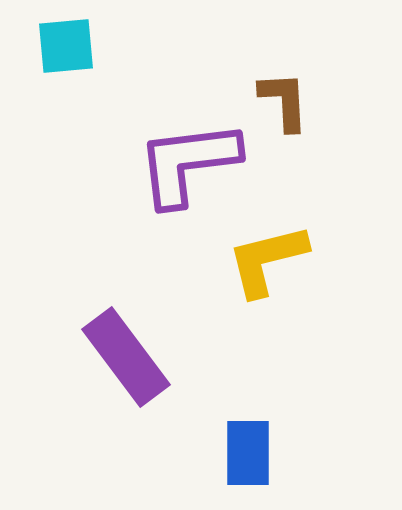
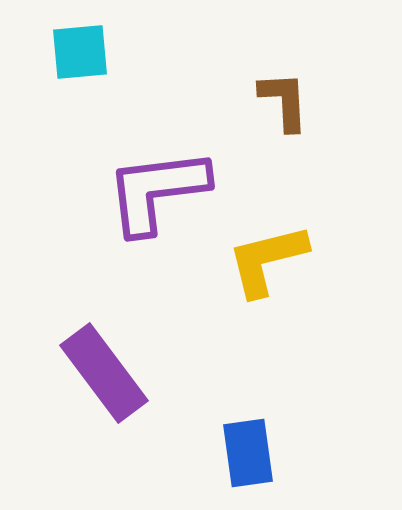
cyan square: moved 14 px right, 6 px down
purple L-shape: moved 31 px left, 28 px down
purple rectangle: moved 22 px left, 16 px down
blue rectangle: rotated 8 degrees counterclockwise
